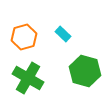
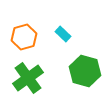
green cross: rotated 24 degrees clockwise
